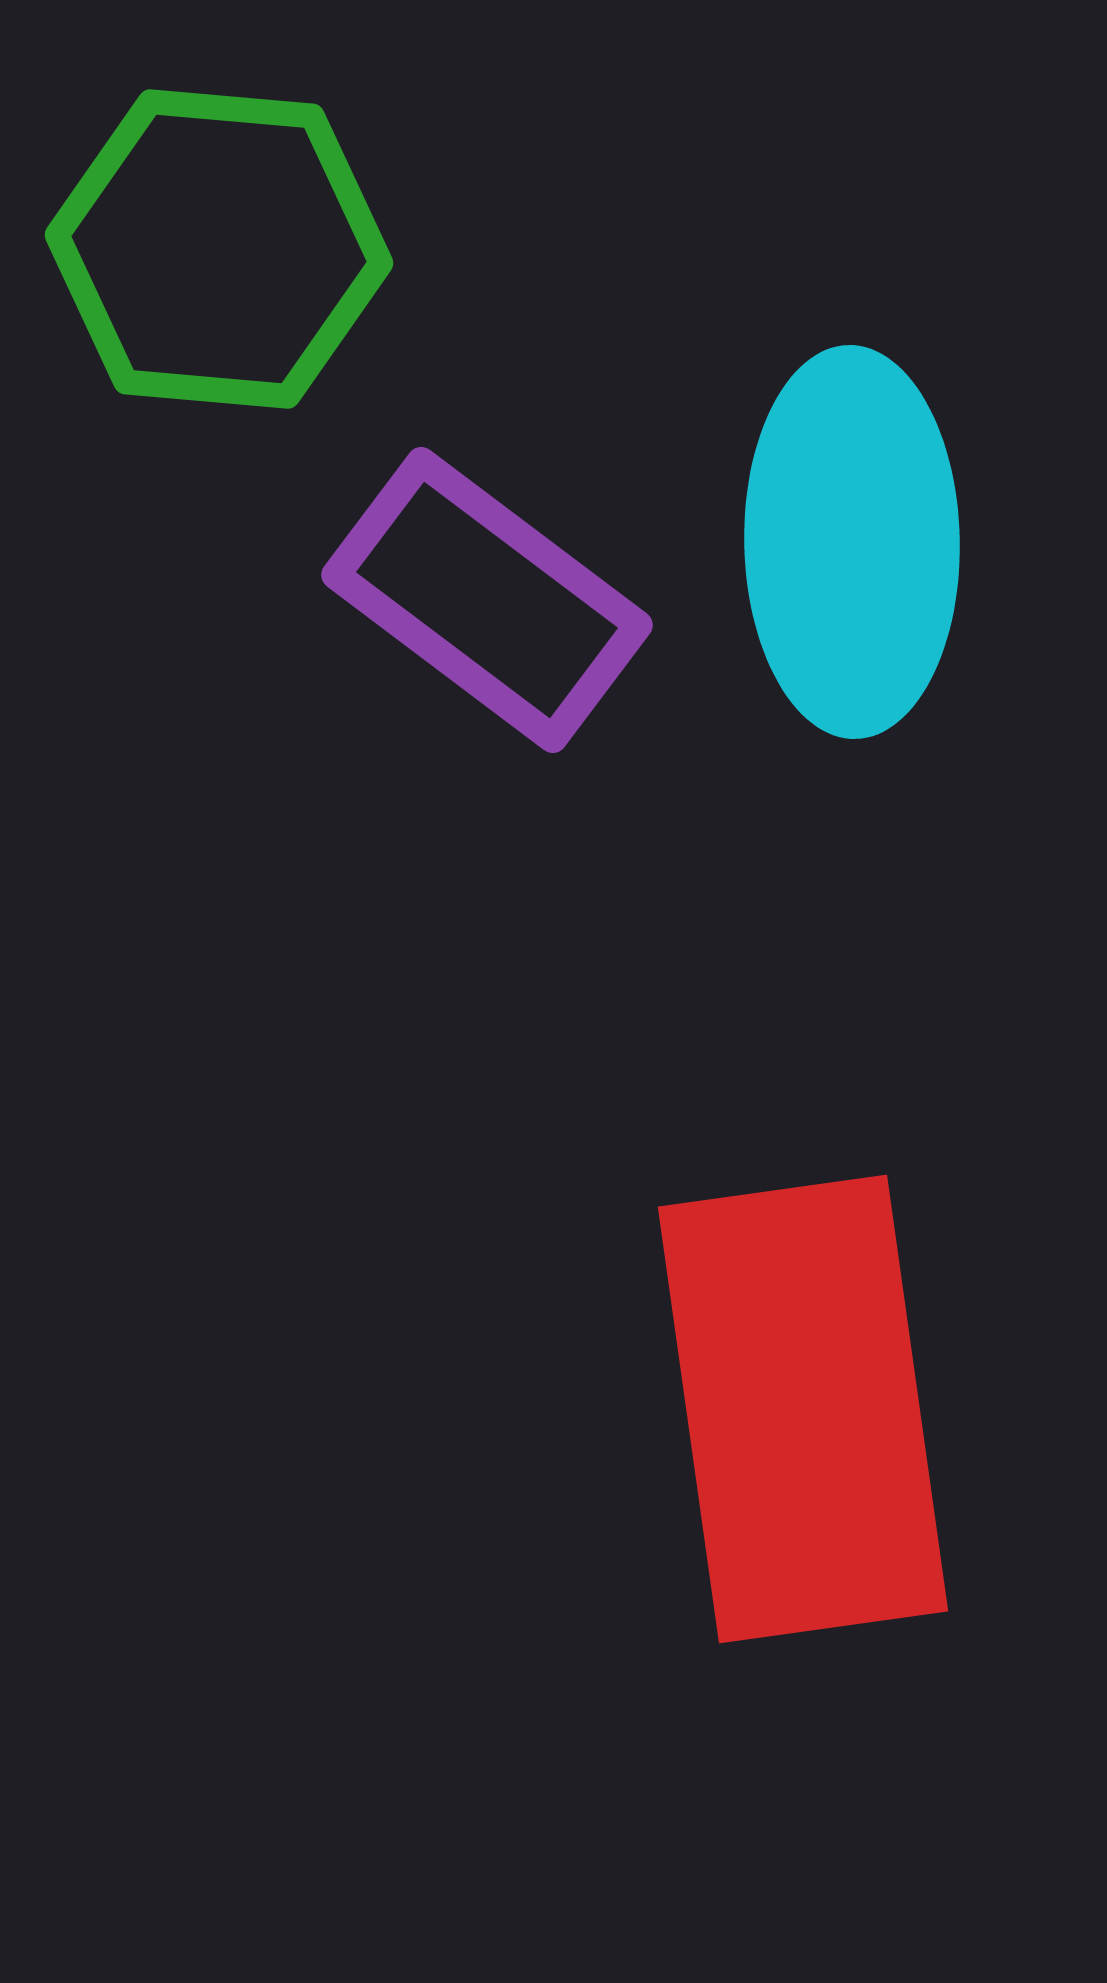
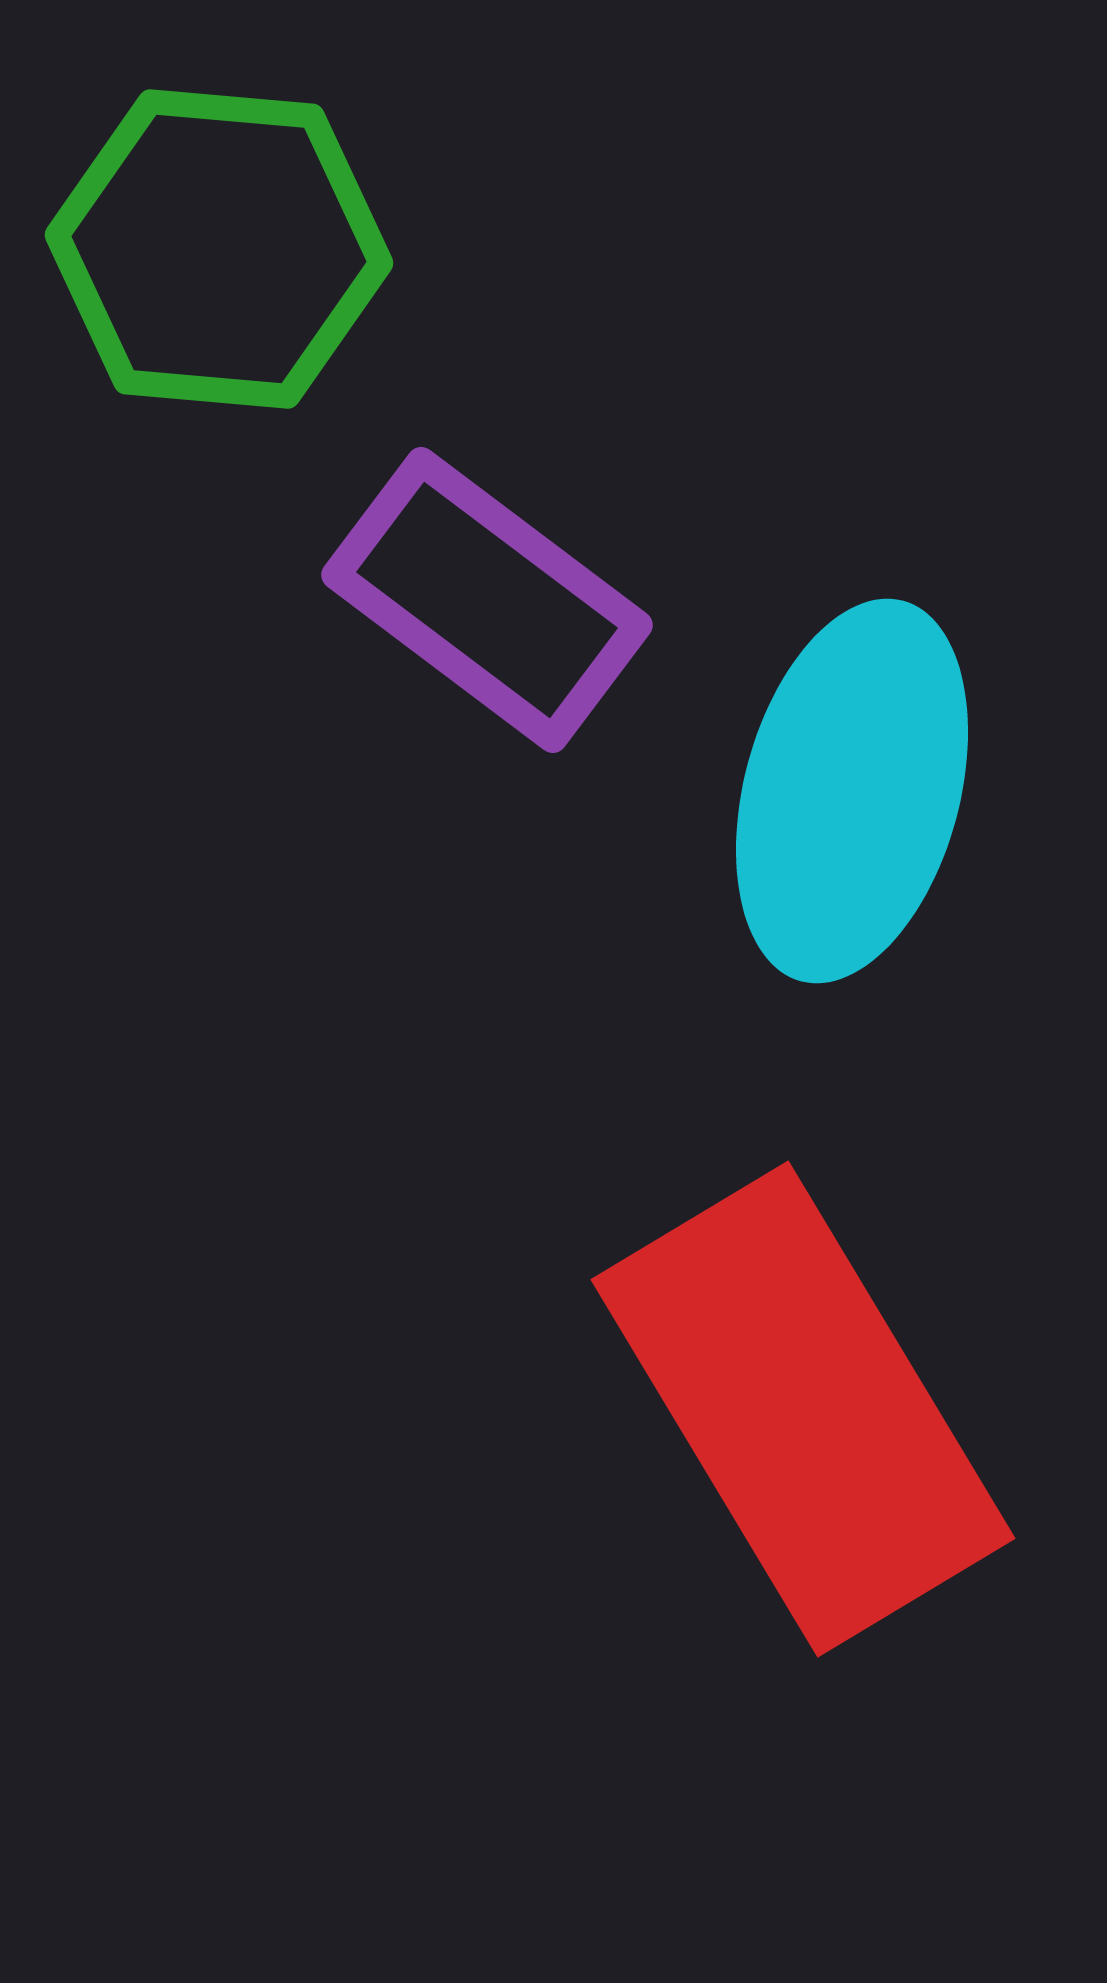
cyan ellipse: moved 249 px down; rotated 16 degrees clockwise
red rectangle: rotated 23 degrees counterclockwise
